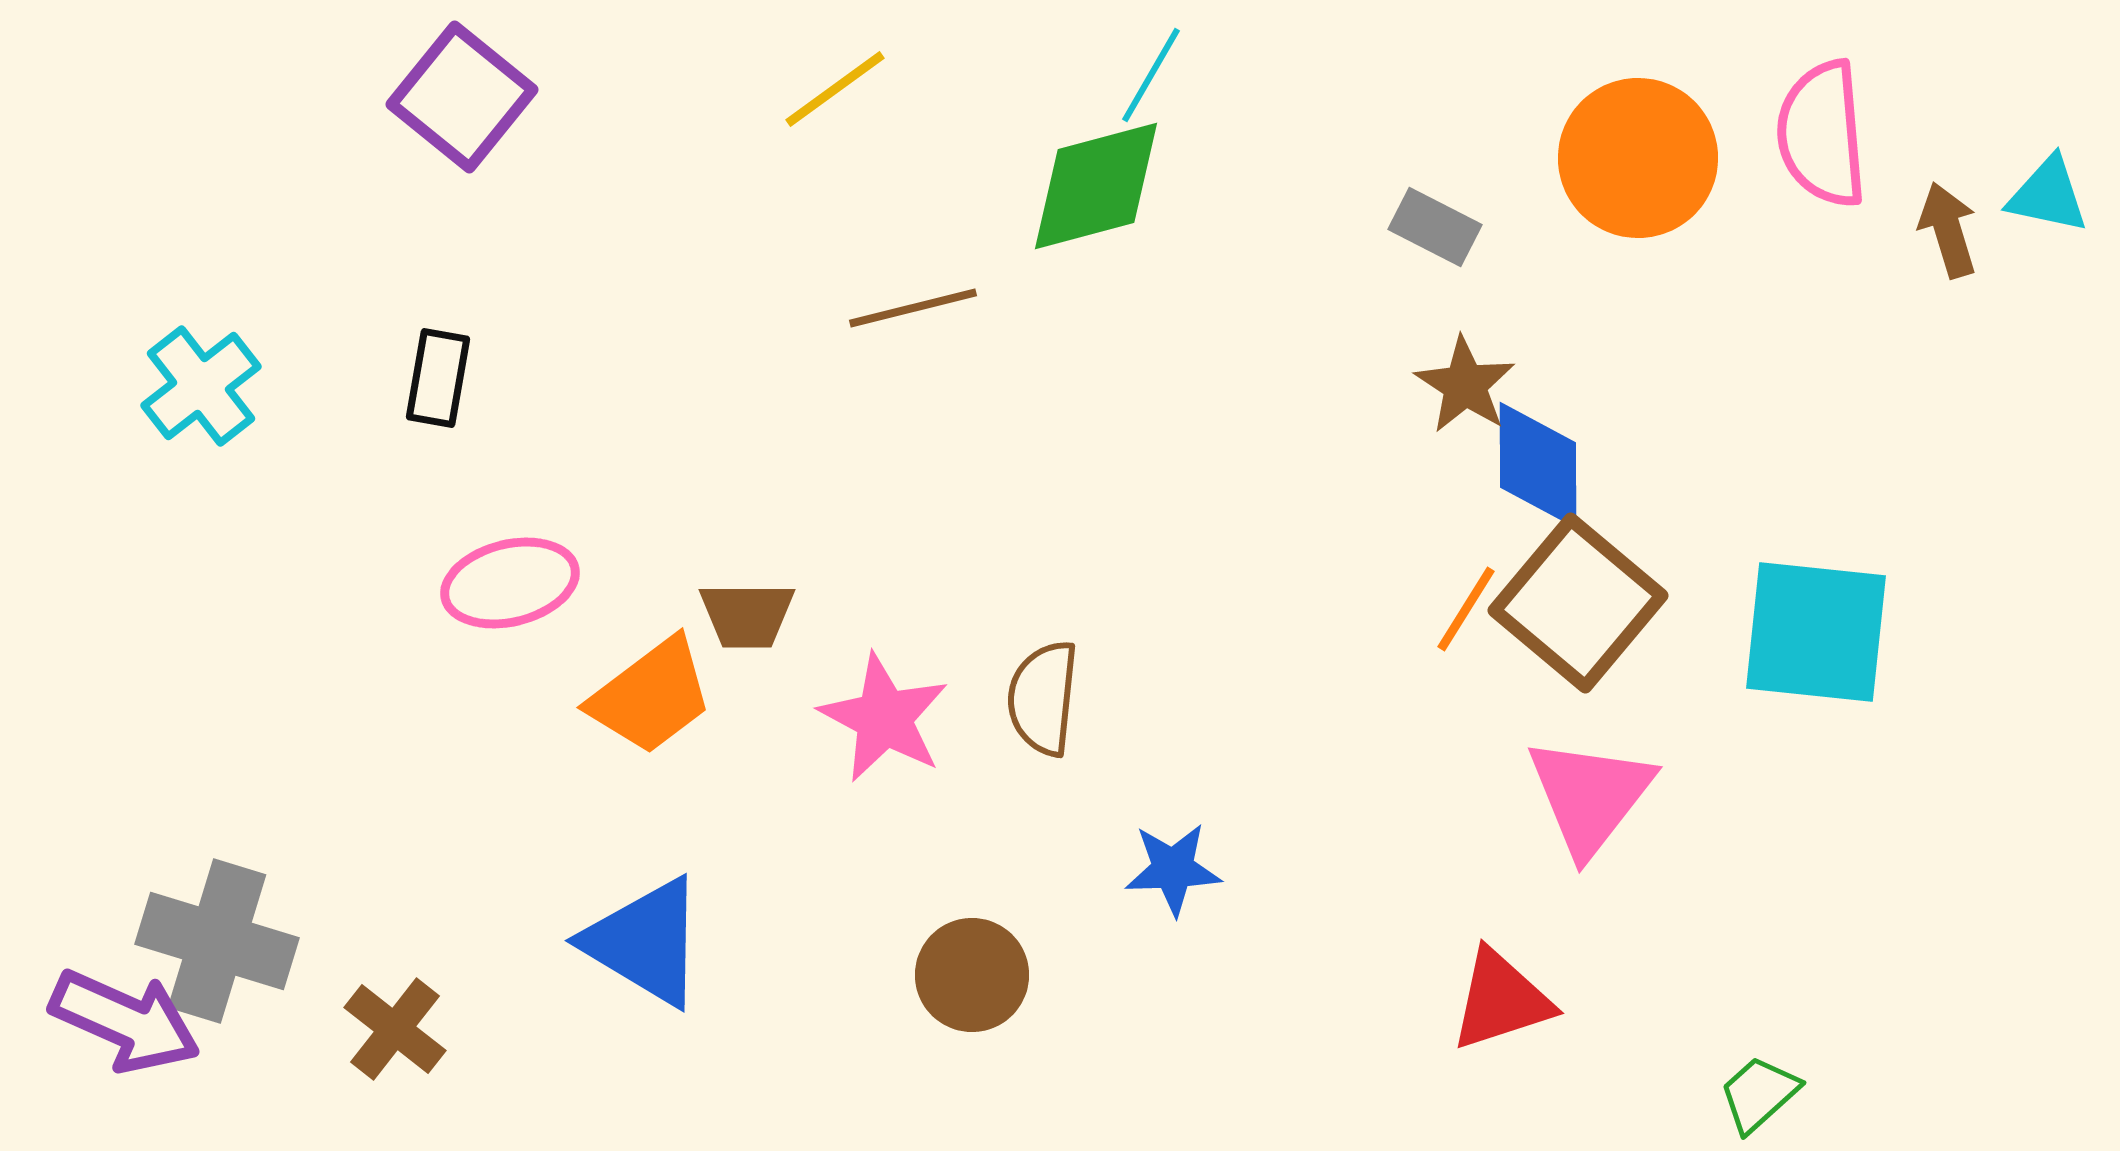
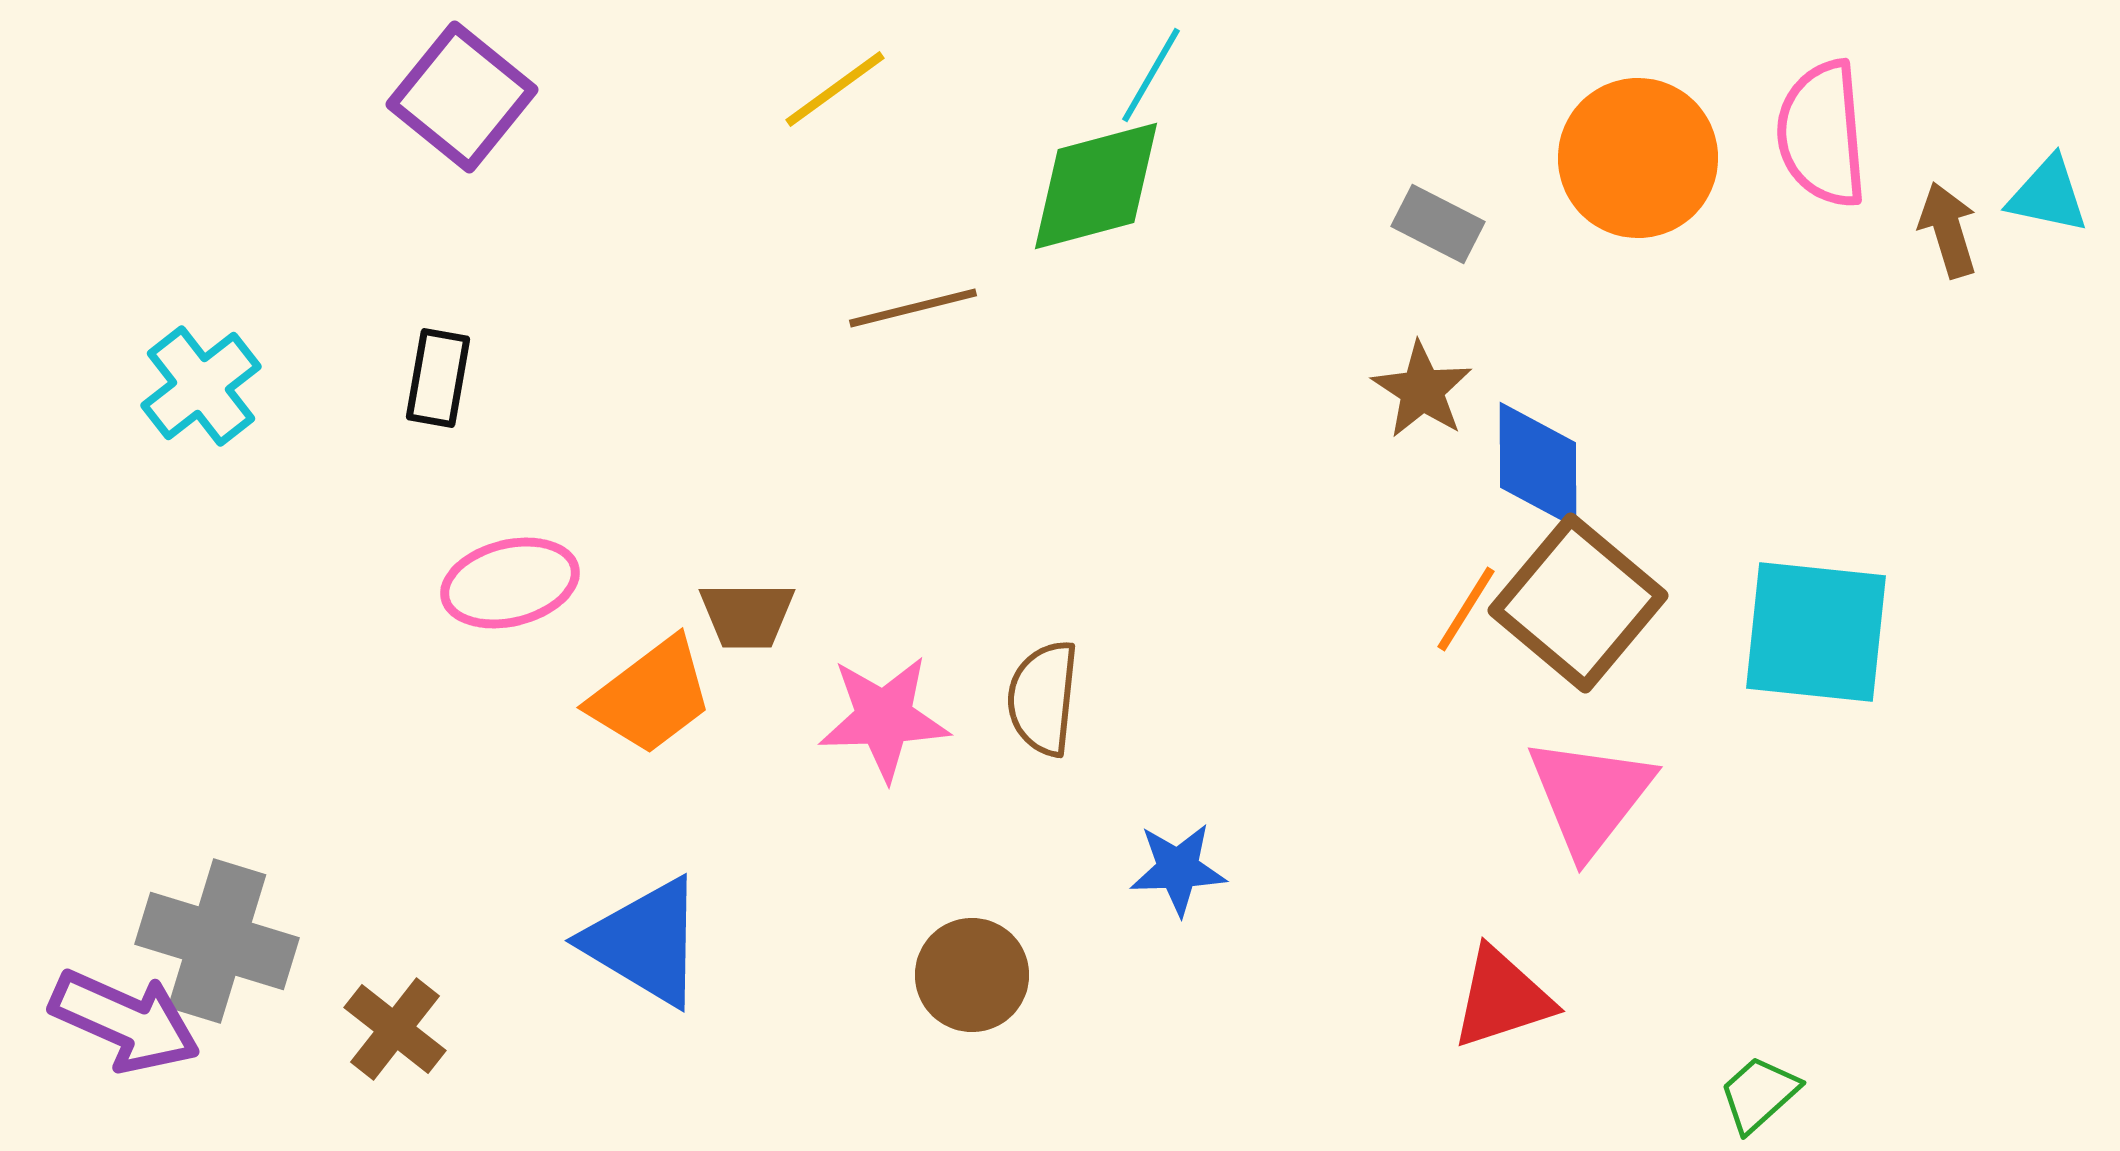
gray rectangle: moved 3 px right, 3 px up
brown star: moved 43 px left, 5 px down
pink star: rotated 30 degrees counterclockwise
blue star: moved 5 px right
red triangle: moved 1 px right, 2 px up
